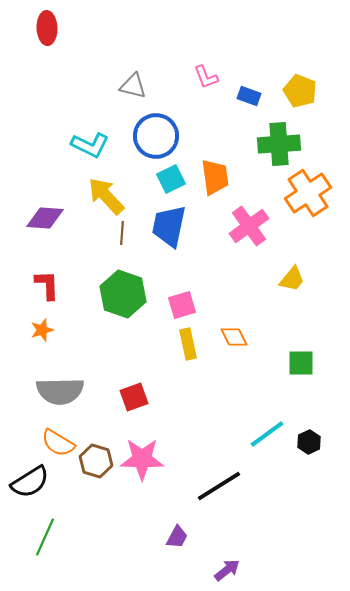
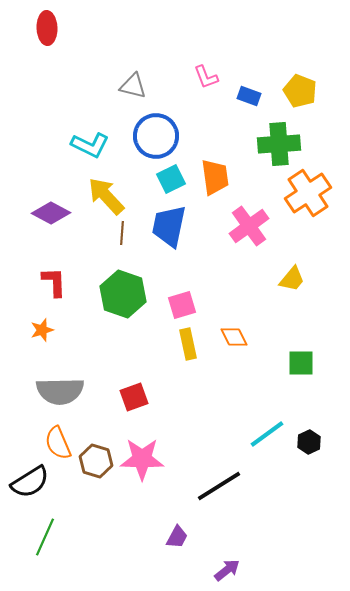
purple diamond: moved 6 px right, 5 px up; rotated 24 degrees clockwise
red L-shape: moved 7 px right, 3 px up
orange semicircle: rotated 36 degrees clockwise
